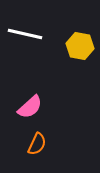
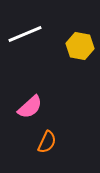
white line: rotated 36 degrees counterclockwise
orange semicircle: moved 10 px right, 2 px up
